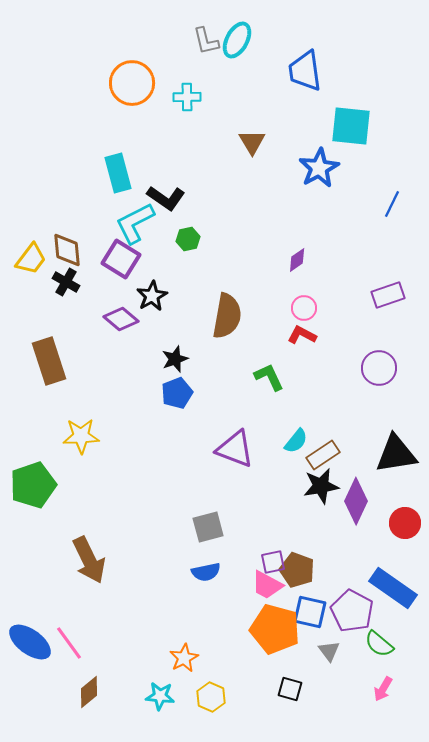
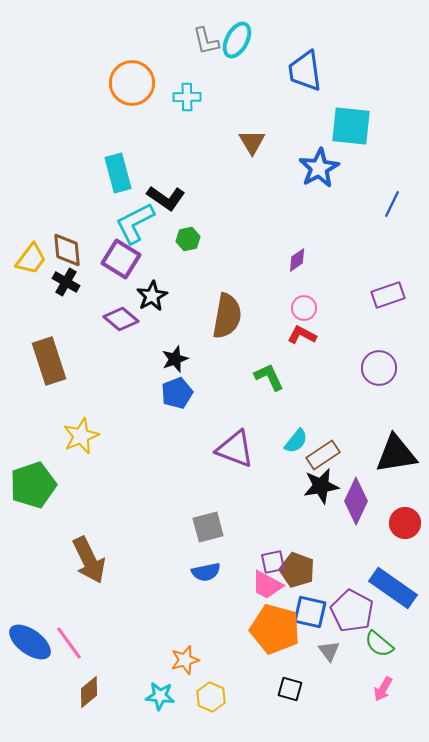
yellow star at (81, 436): rotated 21 degrees counterclockwise
orange star at (184, 658): moved 1 px right, 2 px down; rotated 12 degrees clockwise
